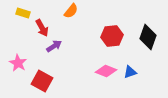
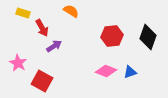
orange semicircle: rotated 98 degrees counterclockwise
